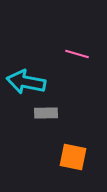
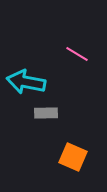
pink line: rotated 15 degrees clockwise
orange square: rotated 12 degrees clockwise
